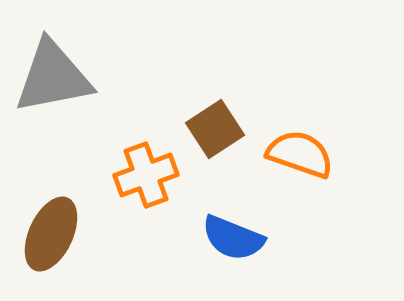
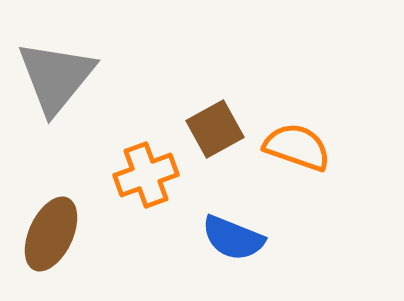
gray triangle: moved 3 px right; rotated 40 degrees counterclockwise
brown square: rotated 4 degrees clockwise
orange semicircle: moved 3 px left, 7 px up
